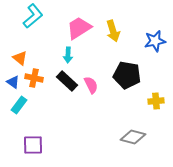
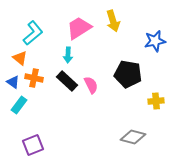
cyan L-shape: moved 17 px down
yellow arrow: moved 10 px up
black pentagon: moved 1 px right, 1 px up
purple square: rotated 20 degrees counterclockwise
